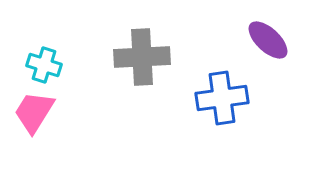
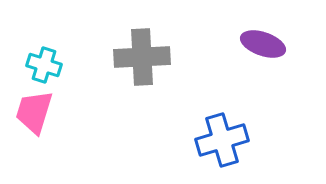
purple ellipse: moved 5 px left, 4 px down; rotated 24 degrees counterclockwise
blue cross: moved 42 px down; rotated 9 degrees counterclockwise
pink trapezoid: rotated 15 degrees counterclockwise
